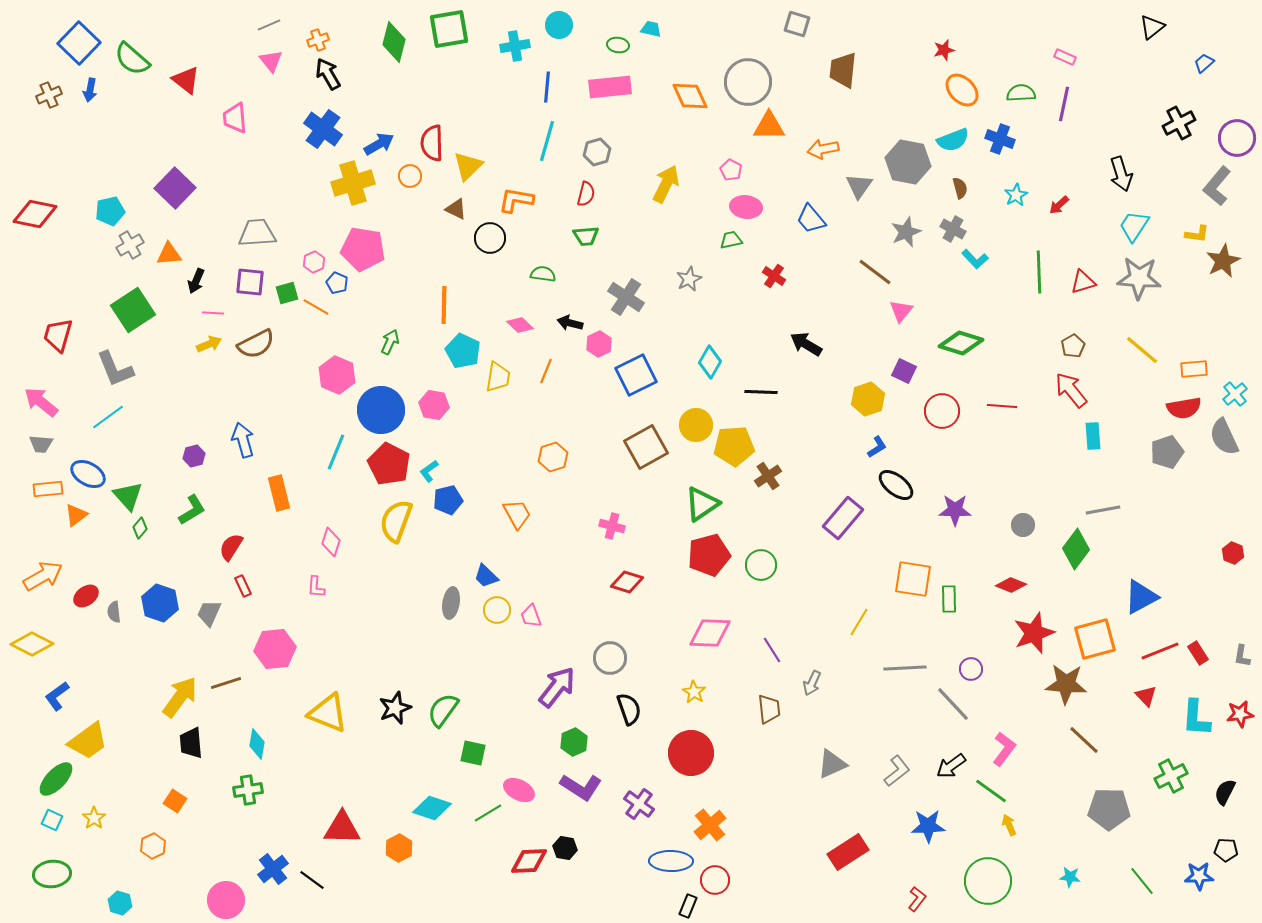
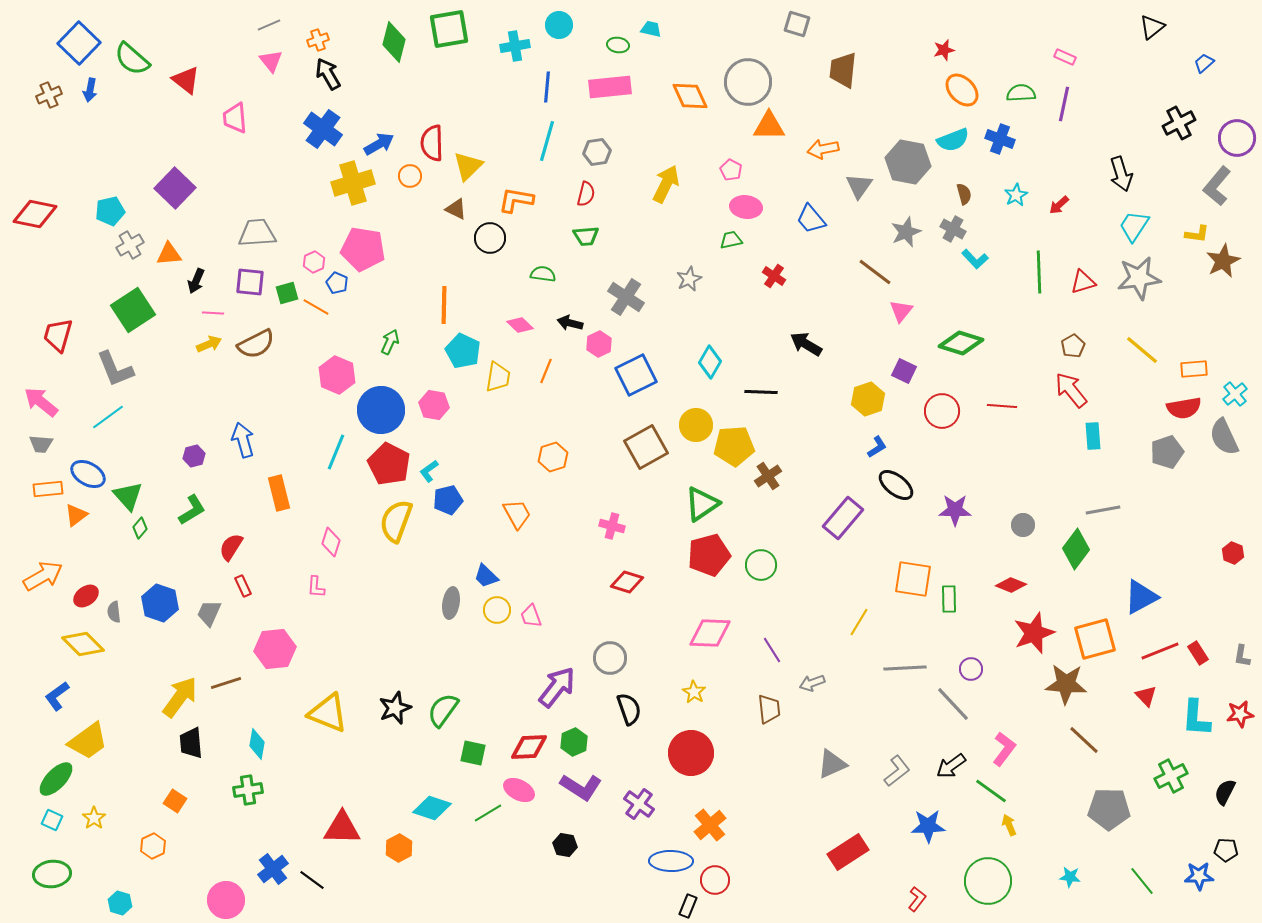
gray hexagon at (597, 152): rotated 8 degrees clockwise
brown semicircle at (960, 188): moved 4 px right, 6 px down
gray star at (1139, 278): rotated 12 degrees counterclockwise
yellow diamond at (32, 644): moved 51 px right; rotated 18 degrees clockwise
gray arrow at (812, 683): rotated 45 degrees clockwise
black hexagon at (565, 848): moved 3 px up
red diamond at (529, 861): moved 114 px up
